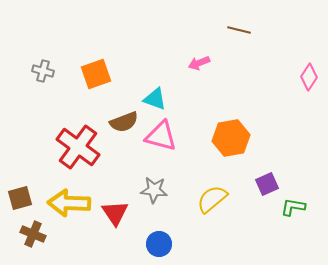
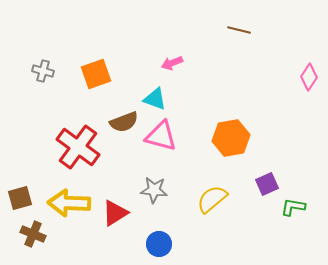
pink arrow: moved 27 px left
red triangle: rotated 32 degrees clockwise
